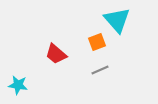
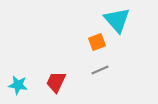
red trapezoid: moved 28 px down; rotated 75 degrees clockwise
